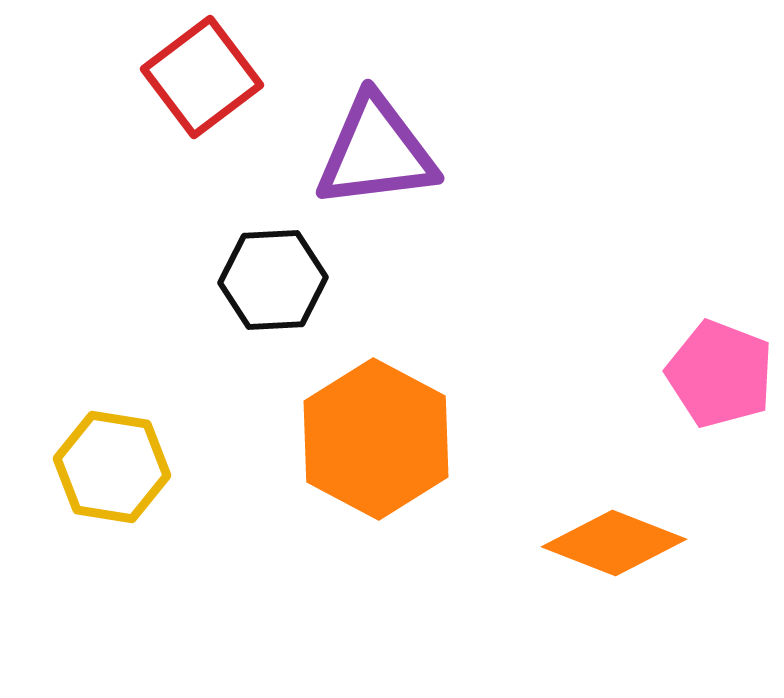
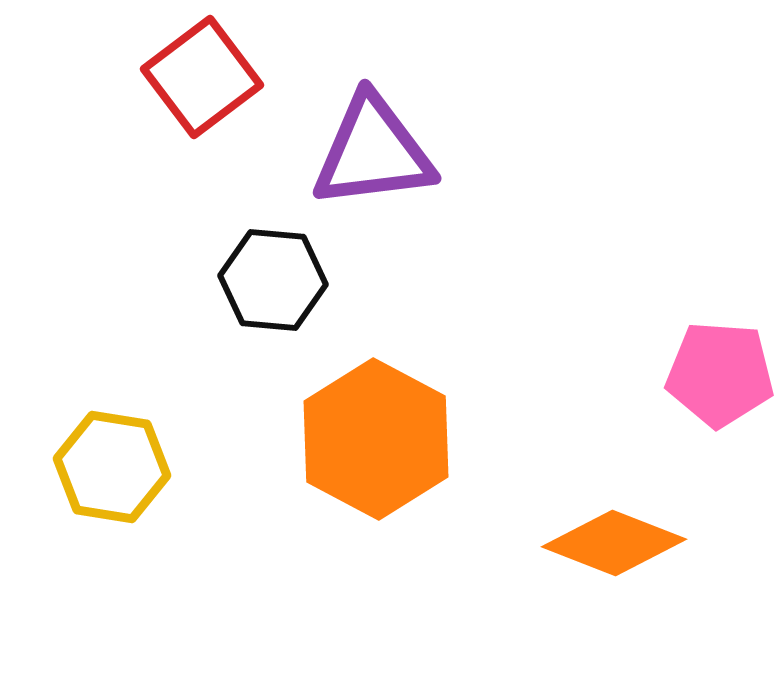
purple triangle: moved 3 px left
black hexagon: rotated 8 degrees clockwise
pink pentagon: rotated 17 degrees counterclockwise
